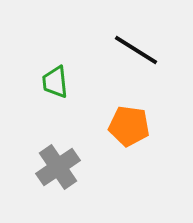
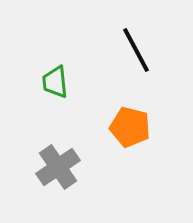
black line: rotated 30 degrees clockwise
orange pentagon: moved 1 px right, 1 px down; rotated 6 degrees clockwise
